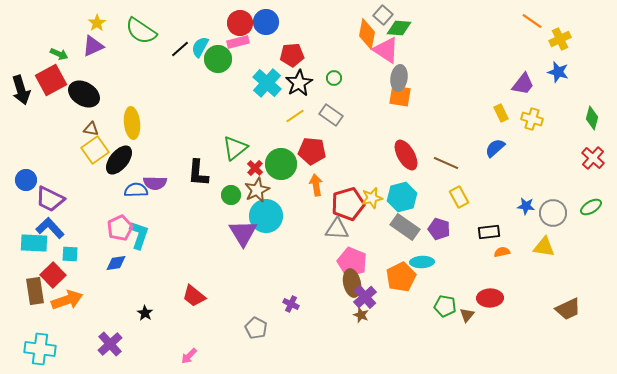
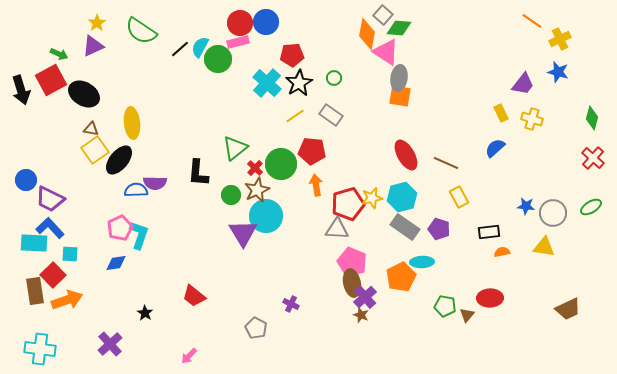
pink triangle at (386, 50): moved 2 px down
